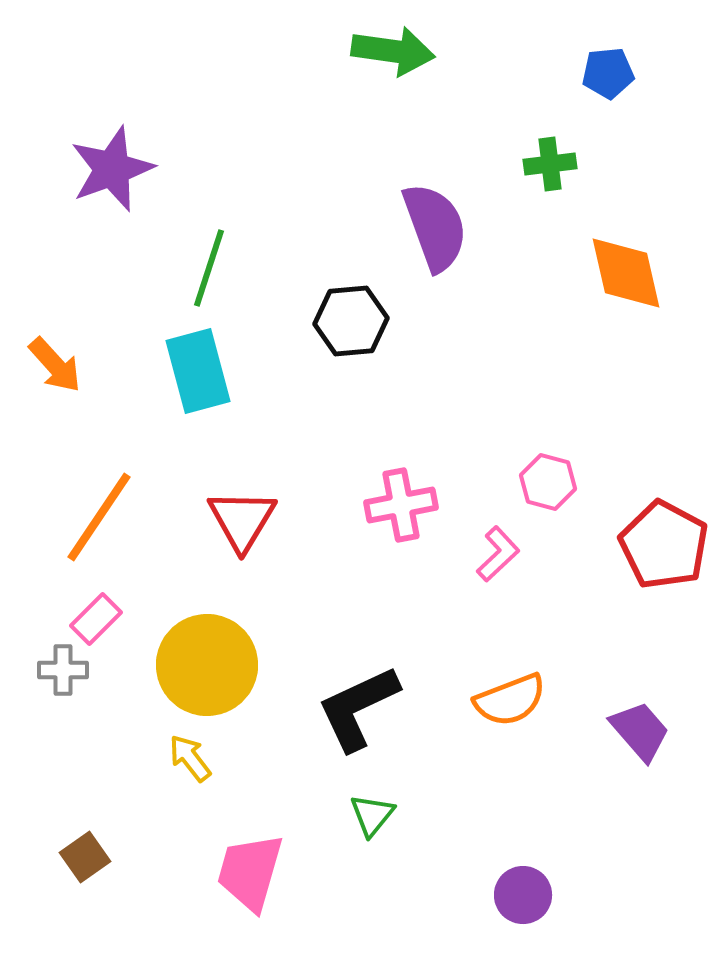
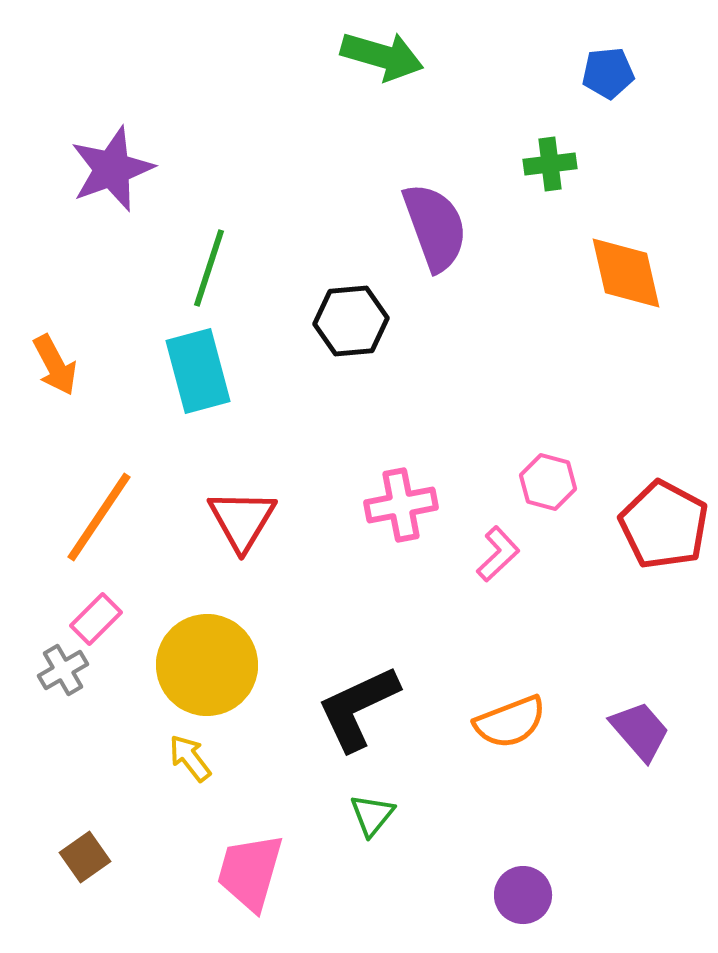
green arrow: moved 11 px left, 5 px down; rotated 8 degrees clockwise
orange arrow: rotated 14 degrees clockwise
red pentagon: moved 20 px up
gray cross: rotated 30 degrees counterclockwise
orange semicircle: moved 22 px down
